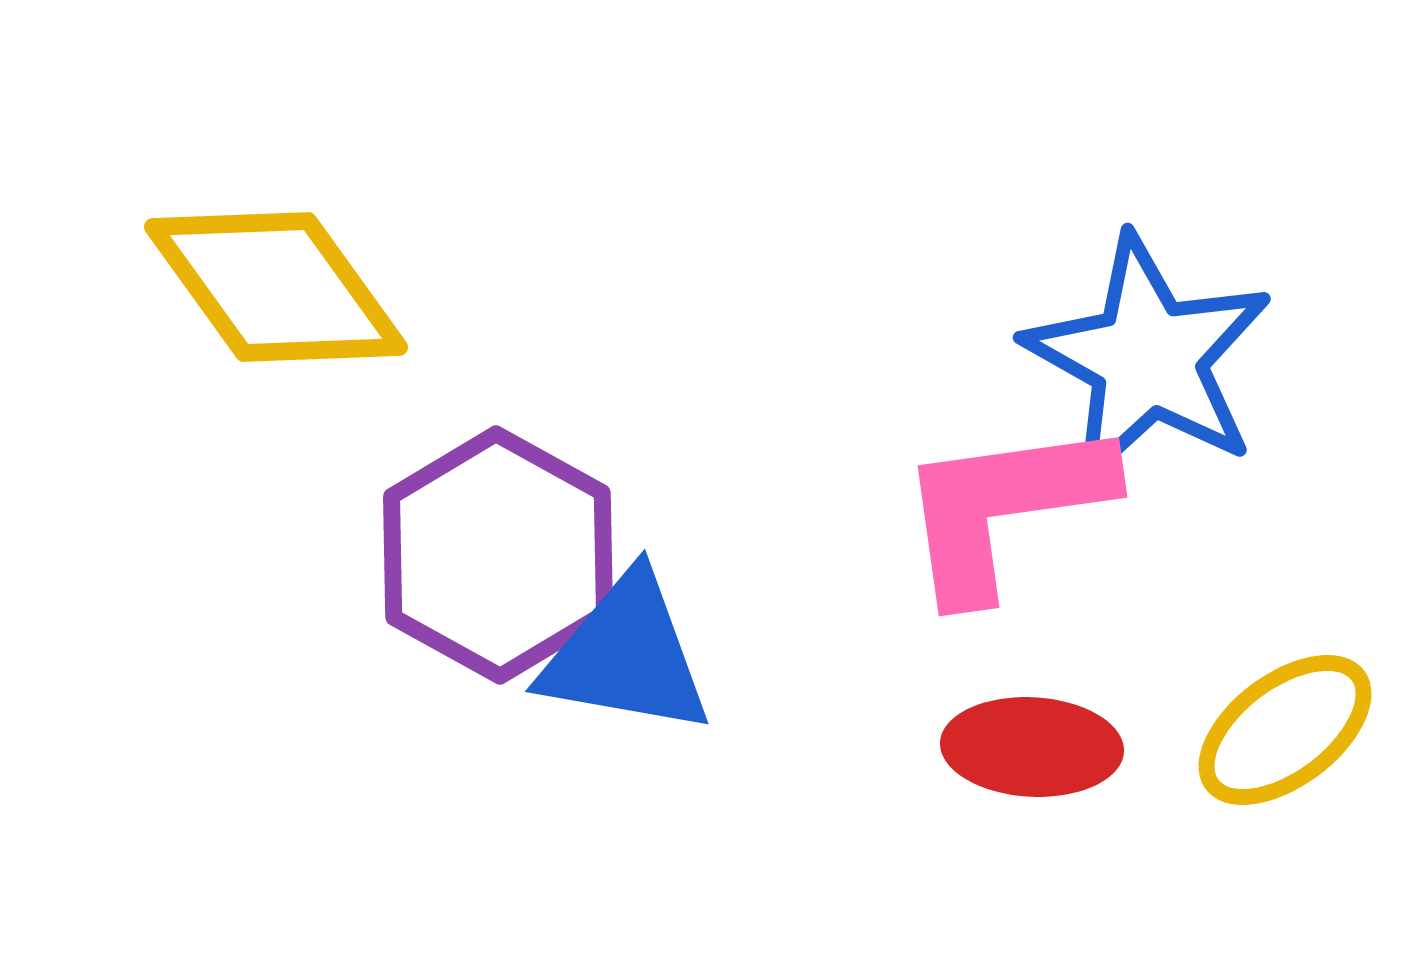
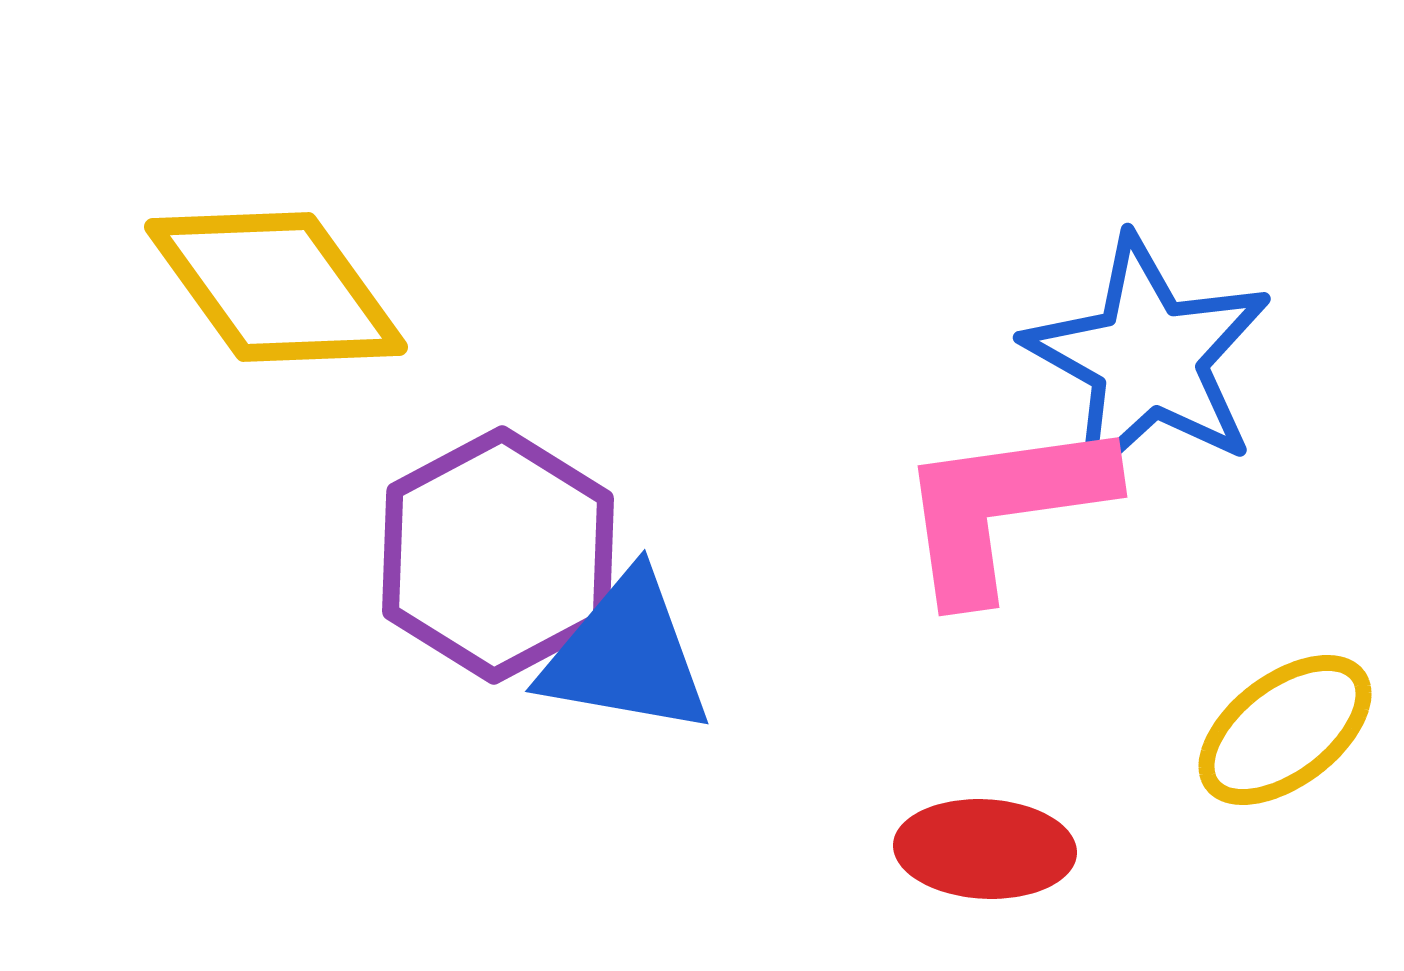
purple hexagon: rotated 3 degrees clockwise
red ellipse: moved 47 px left, 102 px down
